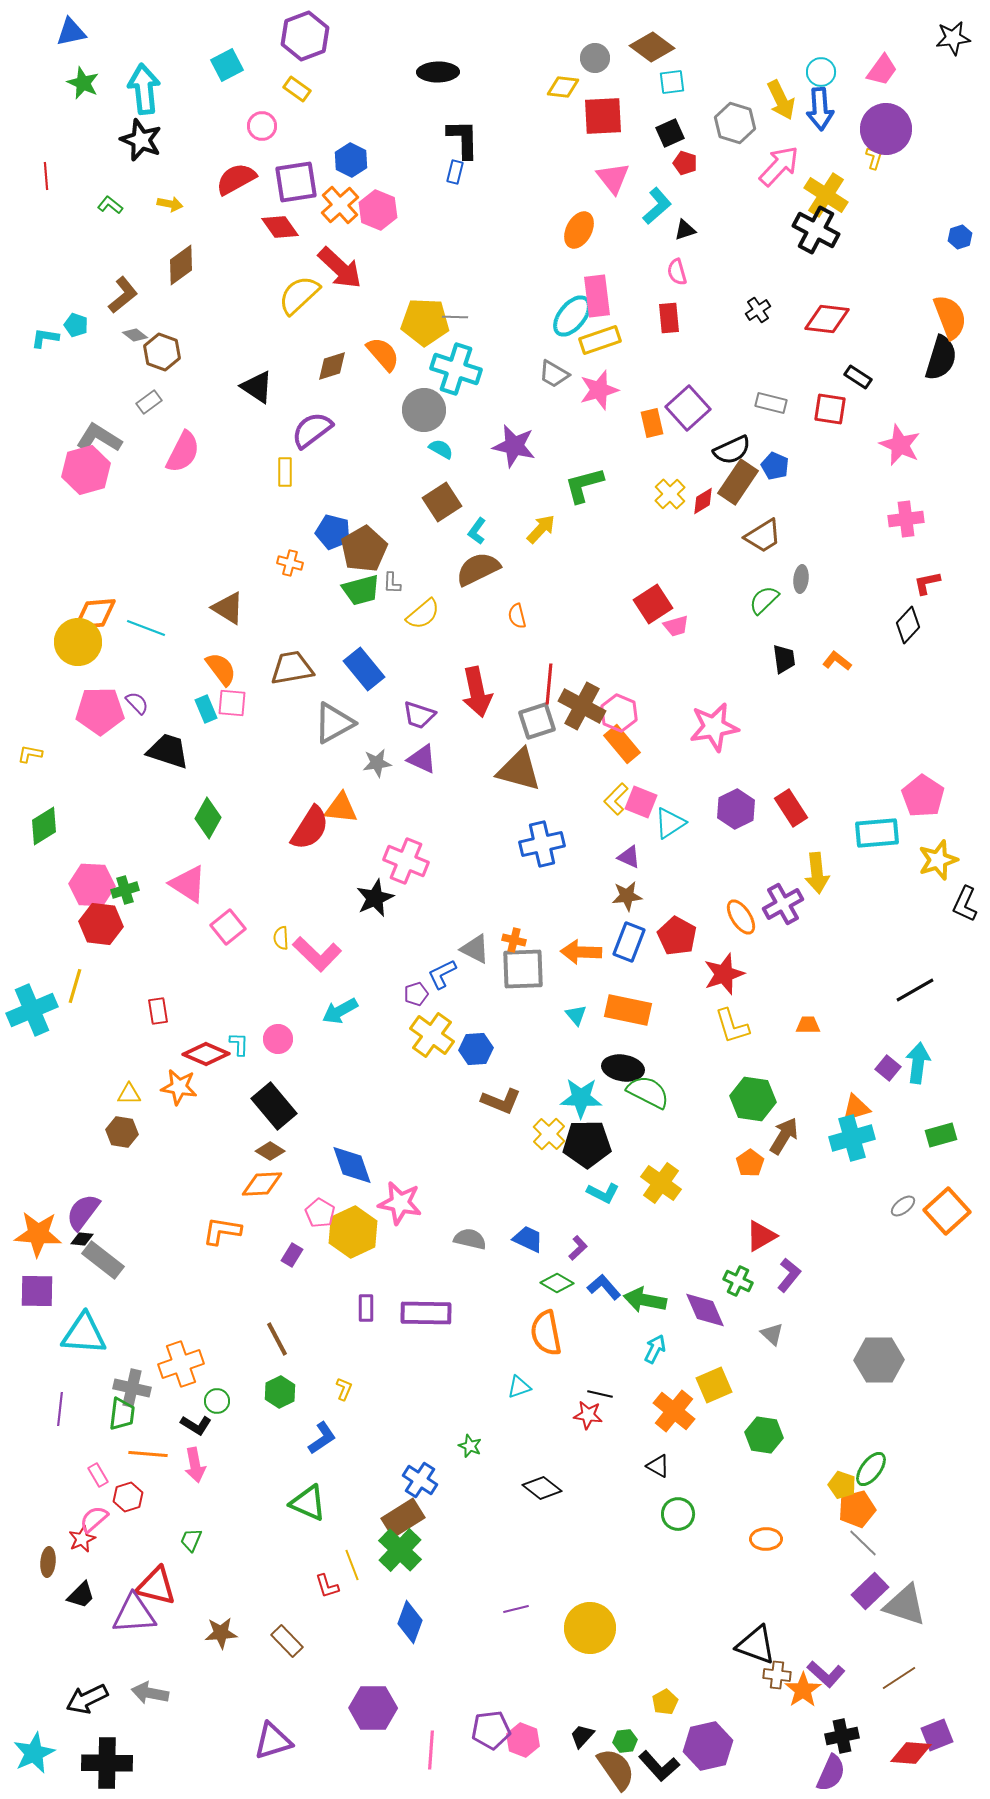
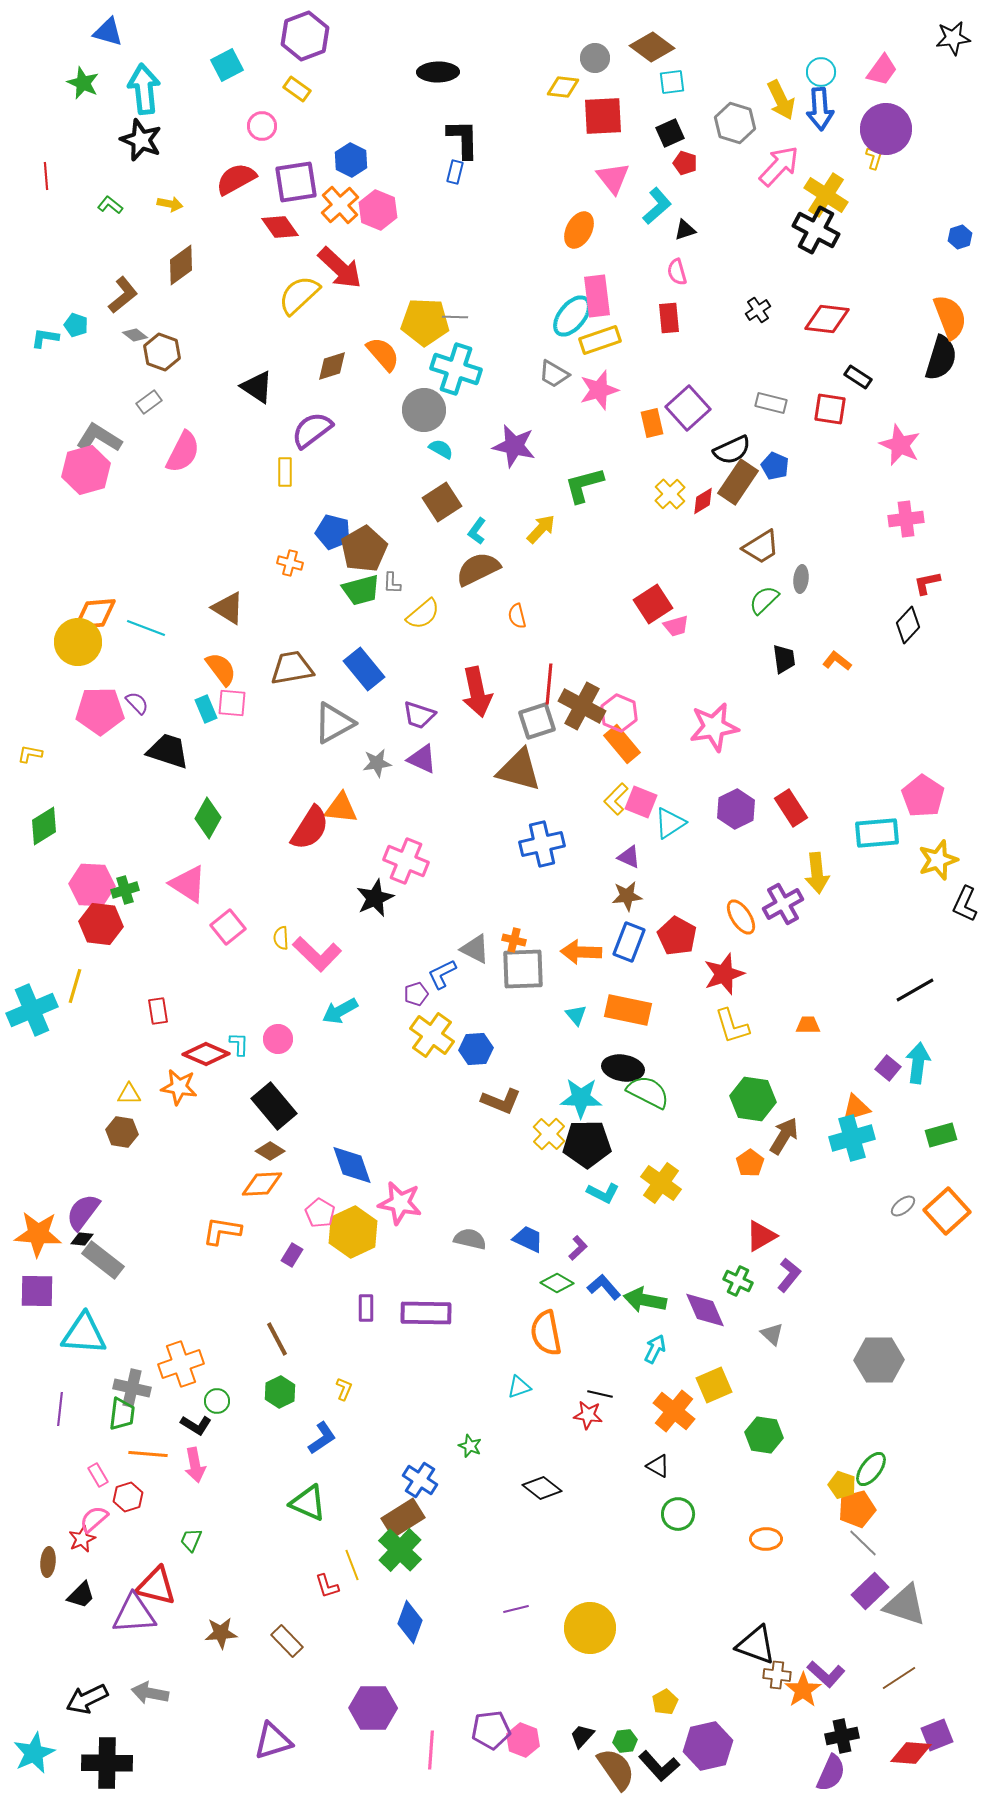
blue triangle at (71, 32): moved 37 px right; rotated 28 degrees clockwise
brown trapezoid at (763, 536): moved 2 px left, 11 px down
